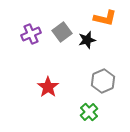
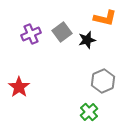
red star: moved 29 px left
